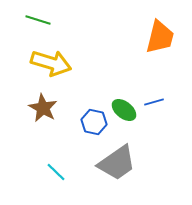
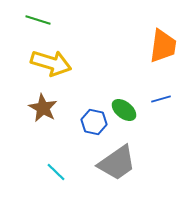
orange trapezoid: moved 3 px right, 9 px down; rotated 6 degrees counterclockwise
blue line: moved 7 px right, 3 px up
